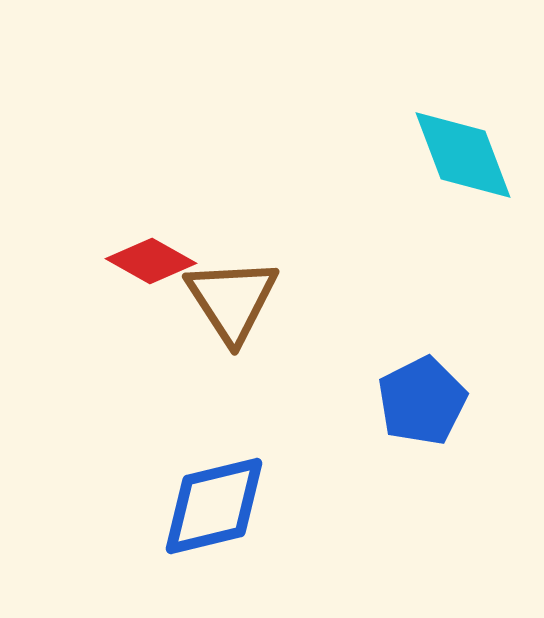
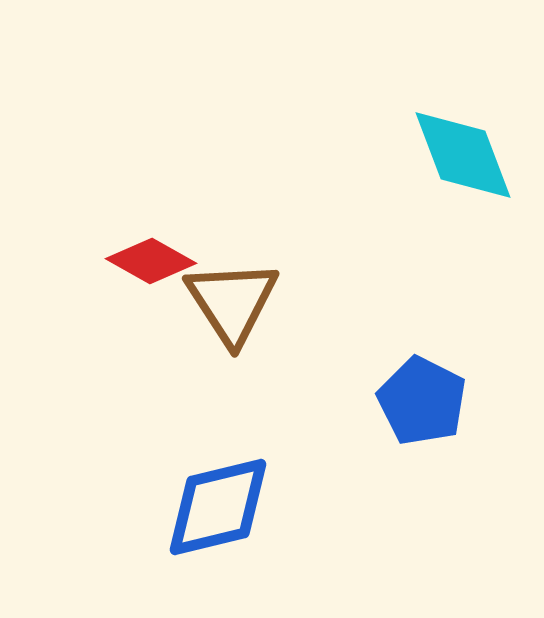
brown triangle: moved 2 px down
blue pentagon: rotated 18 degrees counterclockwise
blue diamond: moved 4 px right, 1 px down
